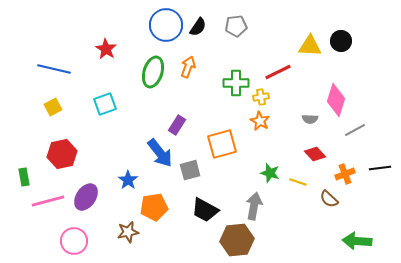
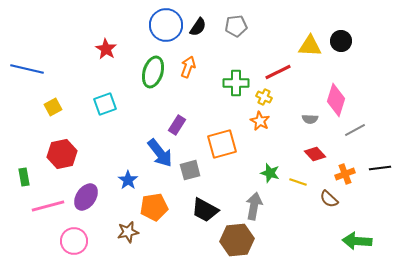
blue line: moved 27 px left
yellow cross: moved 3 px right; rotated 35 degrees clockwise
pink line: moved 5 px down
